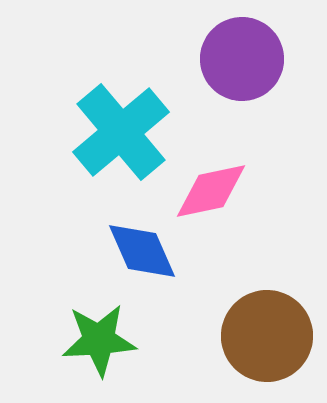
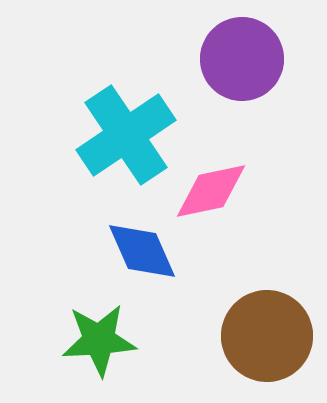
cyan cross: moved 5 px right, 3 px down; rotated 6 degrees clockwise
